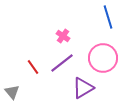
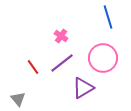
pink cross: moved 2 px left
gray triangle: moved 6 px right, 7 px down
